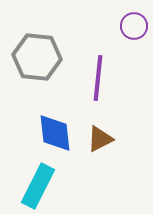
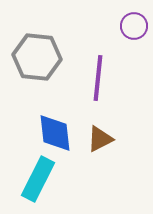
cyan rectangle: moved 7 px up
